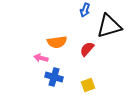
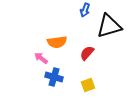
red semicircle: moved 4 px down
pink arrow: rotated 24 degrees clockwise
